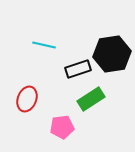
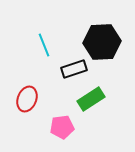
cyan line: rotated 55 degrees clockwise
black hexagon: moved 10 px left, 12 px up; rotated 6 degrees clockwise
black rectangle: moved 4 px left
